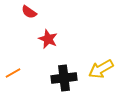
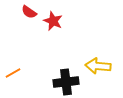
red star: moved 5 px right, 18 px up
yellow arrow: moved 3 px left, 3 px up; rotated 35 degrees clockwise
black cross: moved 2 px right, 4 px down
